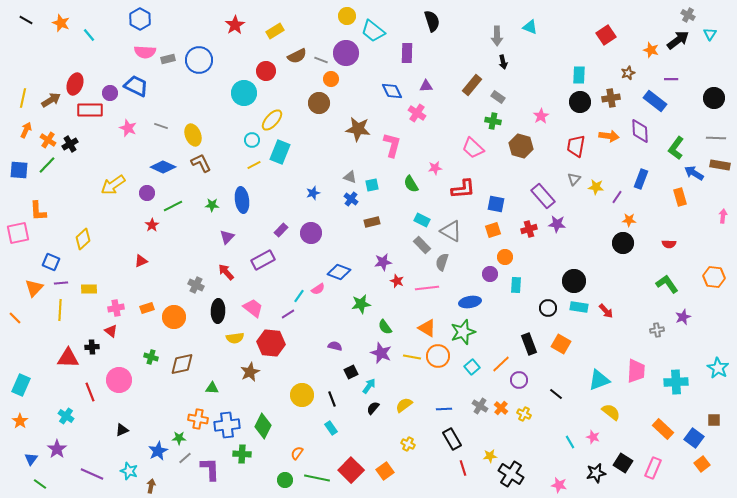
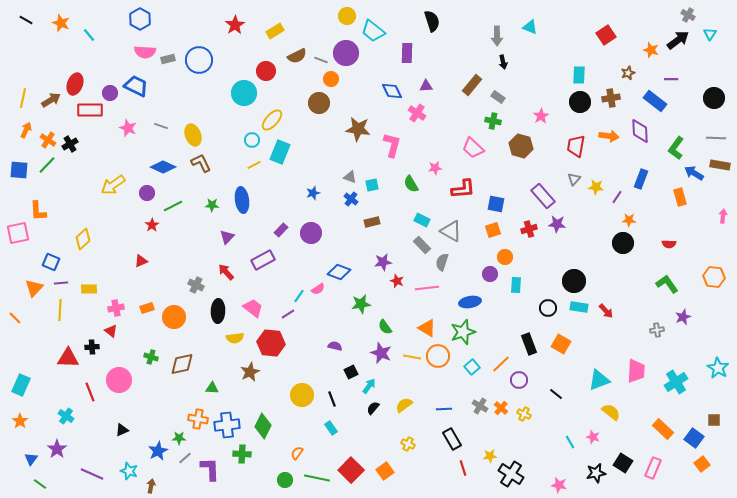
cyan cross at (676, 382): rotated 30 degrees counterclockwise
